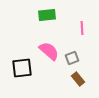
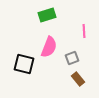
green rectangle: rotated 12 degrees counterclockwise
pink line: moved 2 px right, 3 px down
pink semicircle: moved 4 px up; rotated 70 degrees clockwise
black square: moved 2 px right, 4 px up; rotated 20 degrees clockwise
